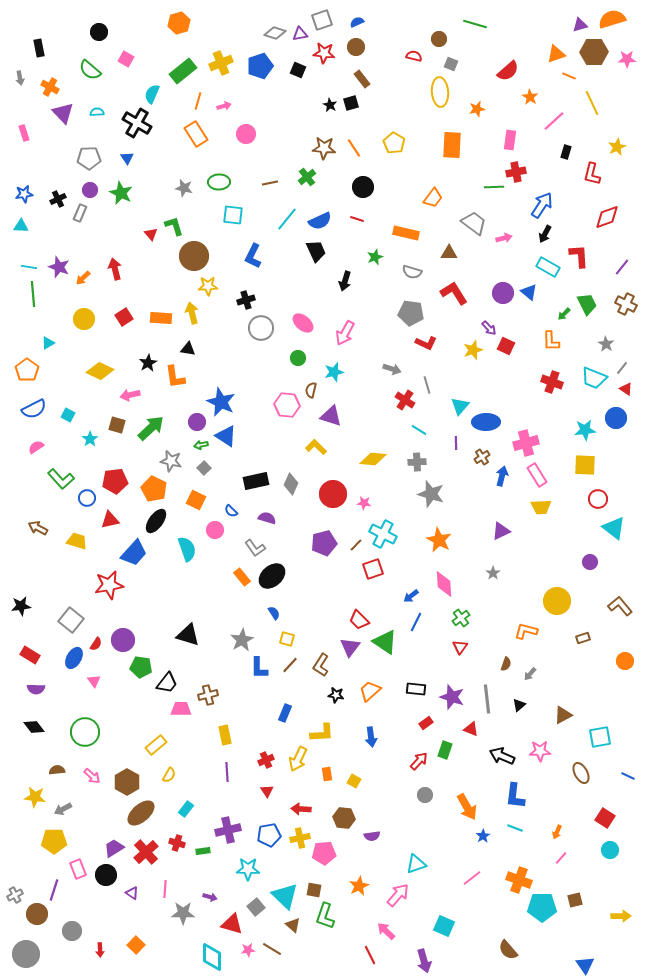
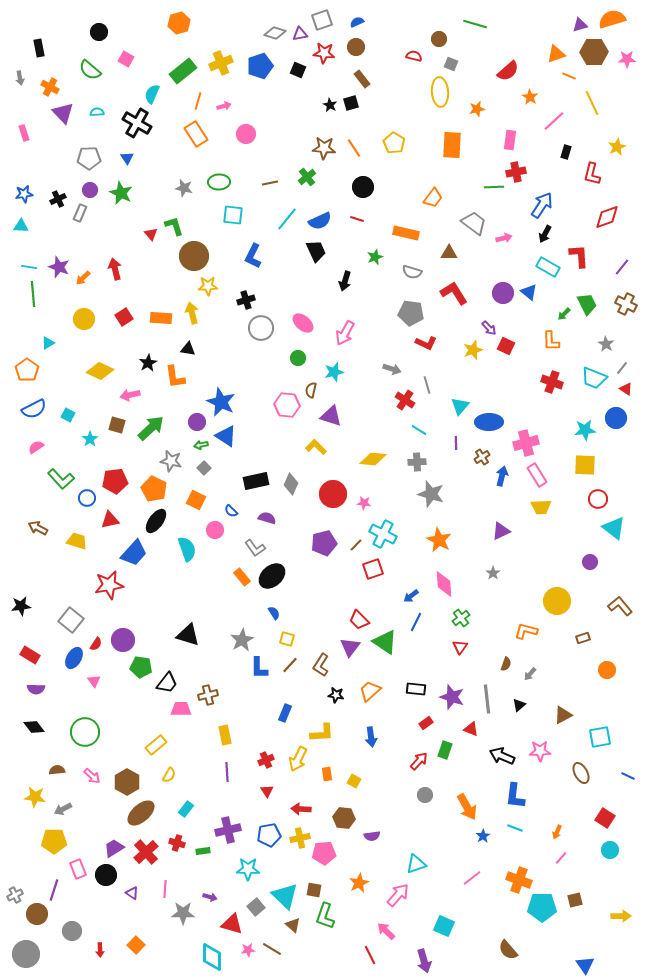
blue ellipse at (486, 422): moved 3 px right
orange circle at (625, 661): moved 18 px left, 9 px down
orange star at (359, 886): moved 3 px up
